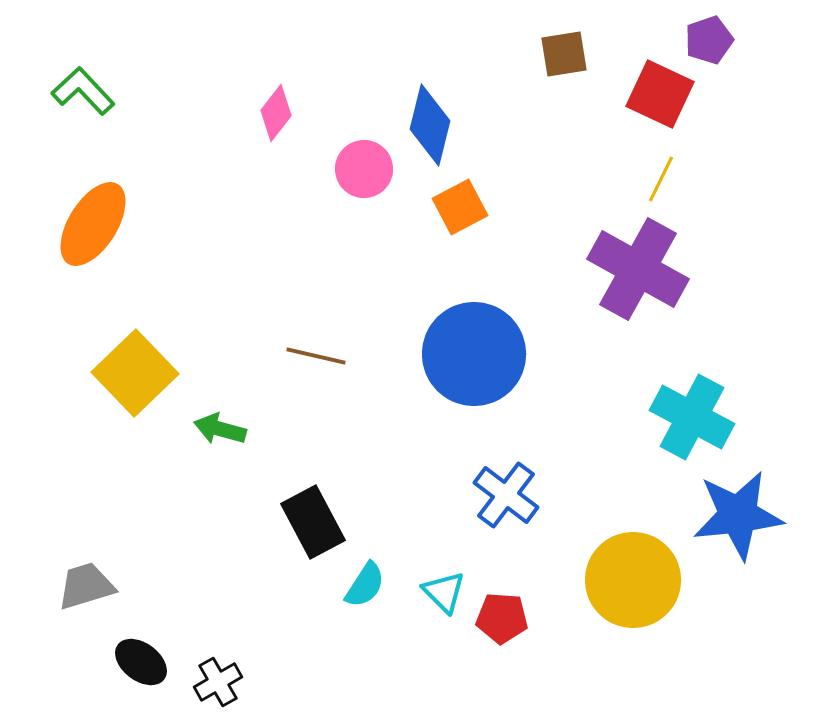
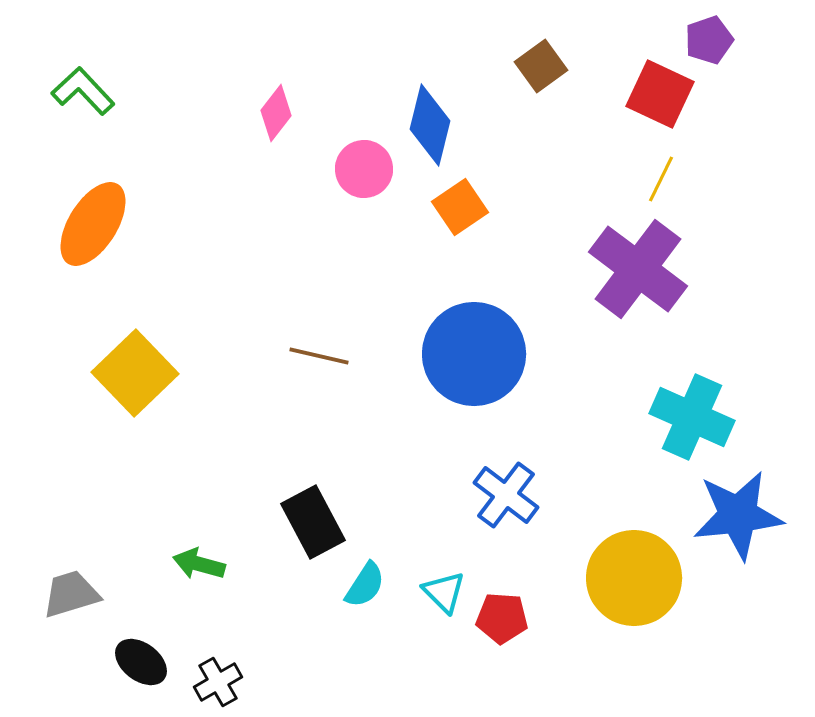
brown square: moved 23 px left, 12 px down; rotated 27 degrees counterclockwise
orange square: rotated 6 degrees counterclockwise
purple cross: rotated 8 degrees clockwise
brown line: moved 3 px right
cyan cross: rotated 4 degrees counterclockwise
green arrow: moved 21 px left, 135 px down
yellow circle: moved 1 px right, 2 px up
gray trapezoid: moved 15 px left, 8 px down
